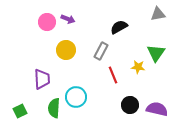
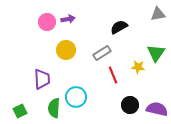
purple arrow: rotated 32 degrees counterclockwise
gray rectangle: moved 1 px right, 2 px down; rotated 30 degrees clockwise
